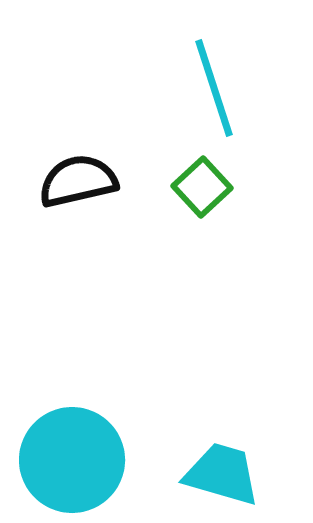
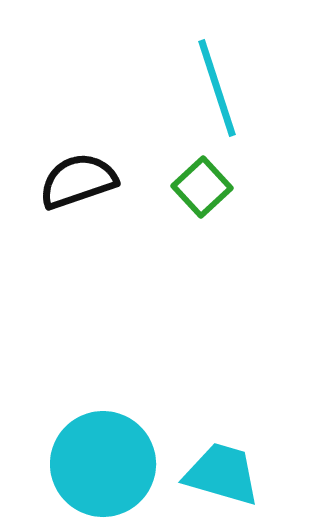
cyan line: moved 3 px right
black semicircle: rotated 6 degrees counterclockwise
cyan circle: moved 31 px right, 4 px down
